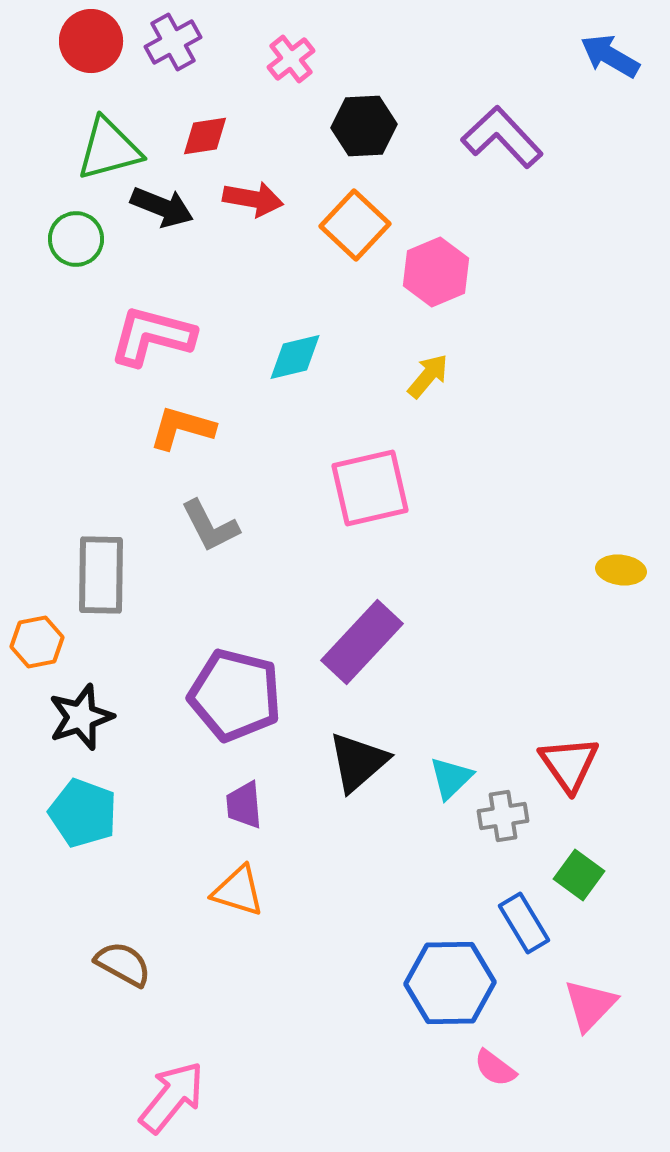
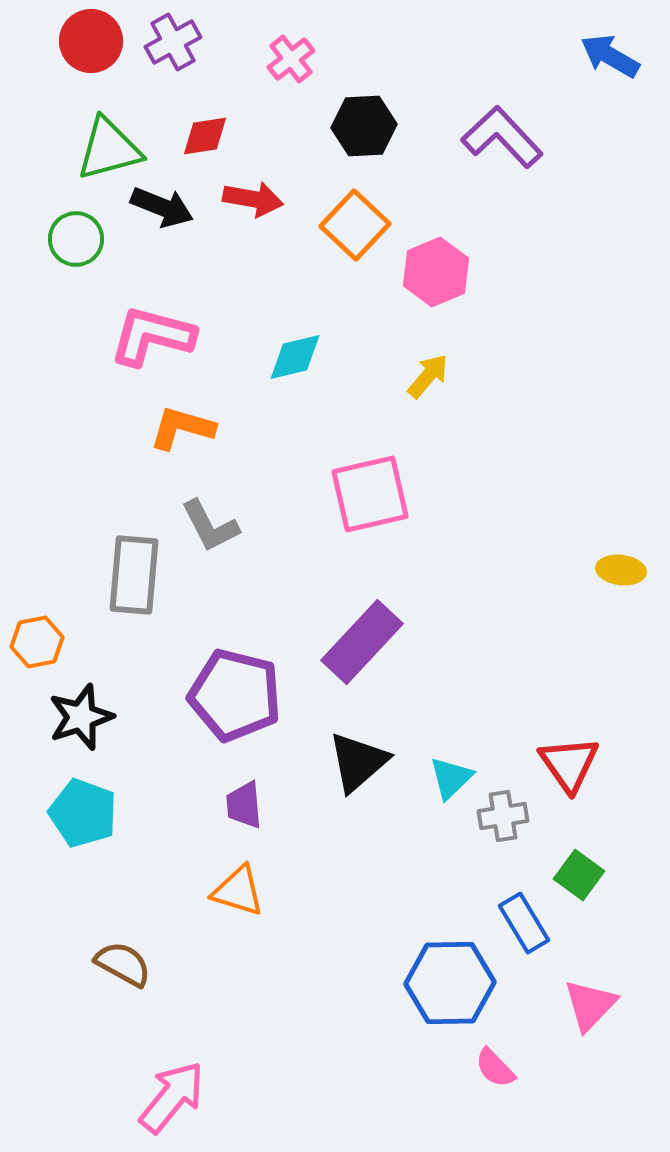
pink square: moved 6 px down
gray rectangle: moved 33 px right; rotated 4 degrees clockwise
pink semicircle: rotated 9 degrees clockwise
